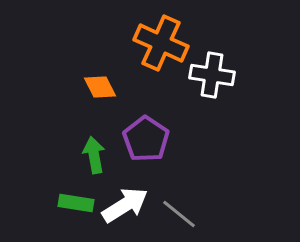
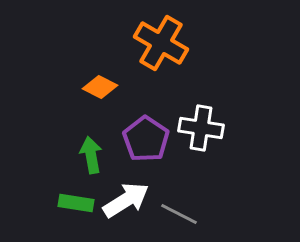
orange cross: rotated 6 degrees clockwise
white cross: moved 11 px left, 53 px down
orange diamond: rotated 36 degrees counterclockwise
green arrow: moved 3 px left
white arrow: moved 1 px right, 5 px up
gray line: rotated 12 degrees counterclockwise
